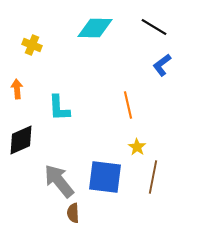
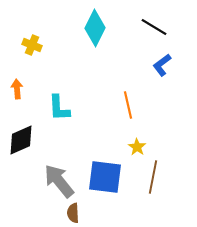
cyan diamond: rotated 66 degrees counterclockwise
